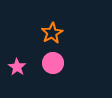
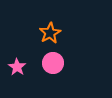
orange star: moved 2 px left
